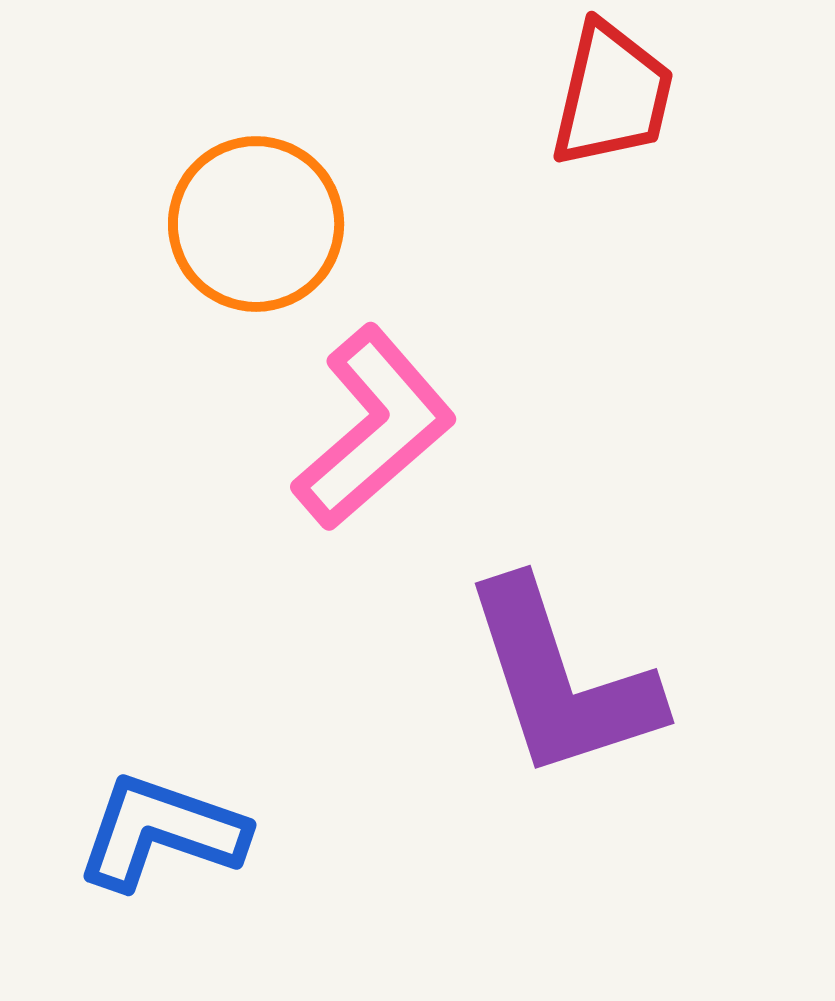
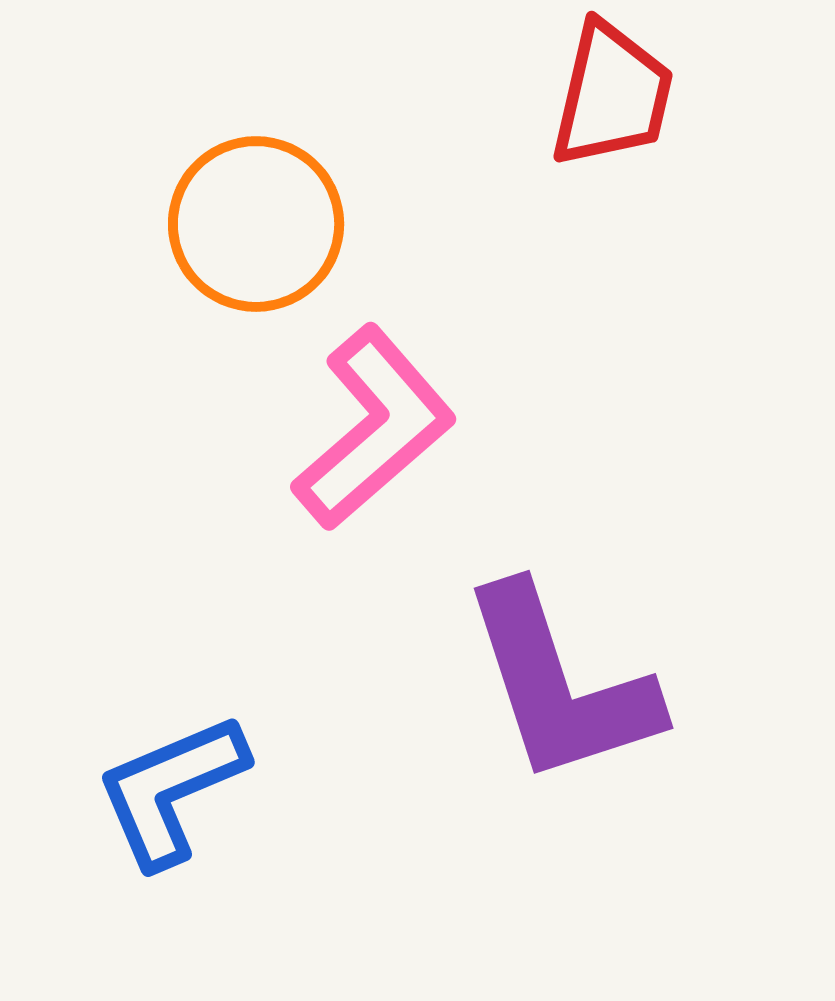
purple L-shape: moved 1 px left, 5 px down
blue L-shape: moved 10 px right, 42 px up; rotated 42 degrees counterclockwise
